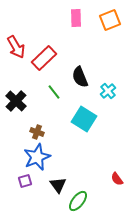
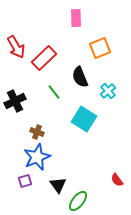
orange square: moved 10 px left, 28 px down
black cross: moved 1 px left; rotated 20 degrees clockwise
red semicircle: moved 1 px down
